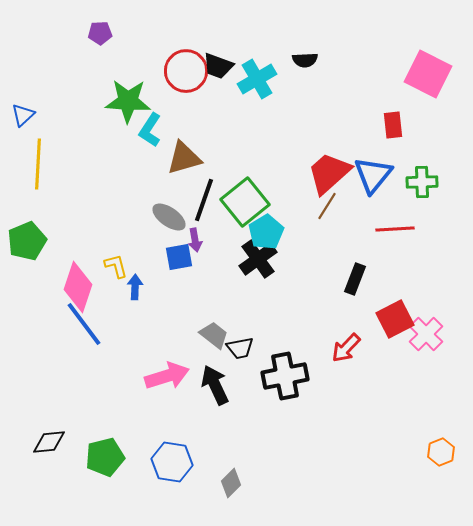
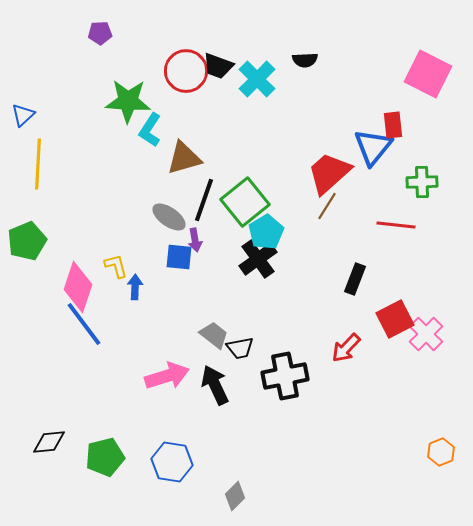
cyan cross at (257, 79): rotated 15 degrees counterclockwise
blue triangle at (373, 175): moved 28 px up
red line at (395, 229): moved 1 px right, 4 px up; rotated 9 degrees clockwise
blue square at (179, 257): rotated 16 degrees clockwise
gray diamond at (231, 483): moved 4 px right, 13 px down
